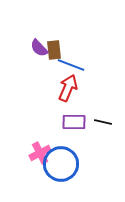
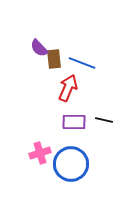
brown rectangle: moved 9 px down
blue line: moved 11 px right, 2 px up
black line: moved 1 px right, 2 px up
pink cross: rotated 10 degrees clockwise
blue circle: moved 10 px right
